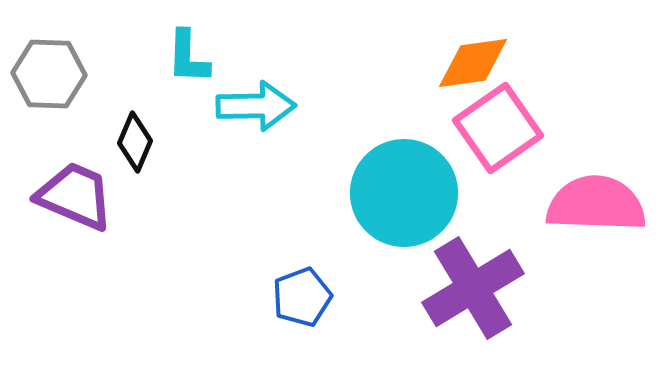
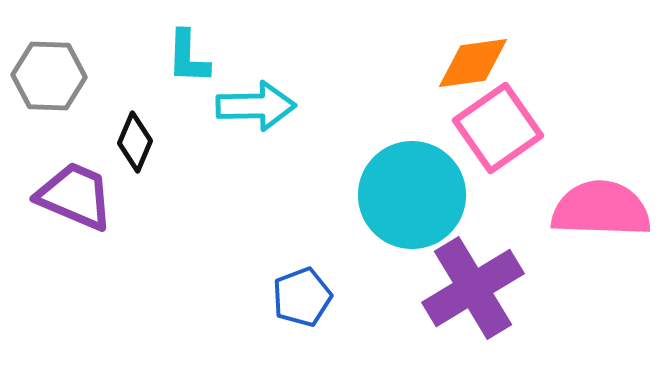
gray hexagon: moved 2 px down
cyan circle: moved 8 px right, 2 px down
pink semicircle: moved 5 px right, 5 px down
